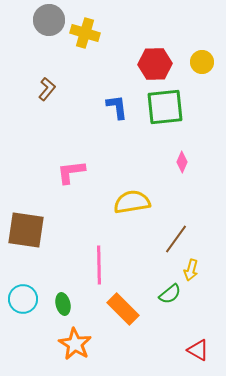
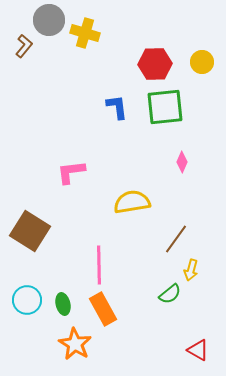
brown L-shape: moved 23 px left, 43 px up
brown square: moved 4 px right, 1 px down; rotated 24 degrees clockwise
cyan circle: moved 4 px right, 1 px down
orange rectangle: moved 20 px left; rotated 16 degrees clockwise
